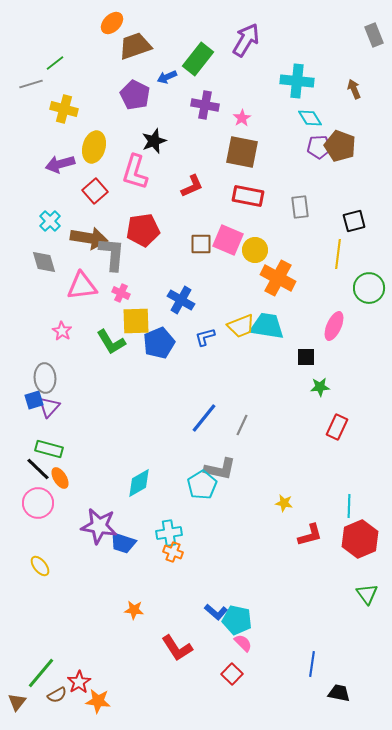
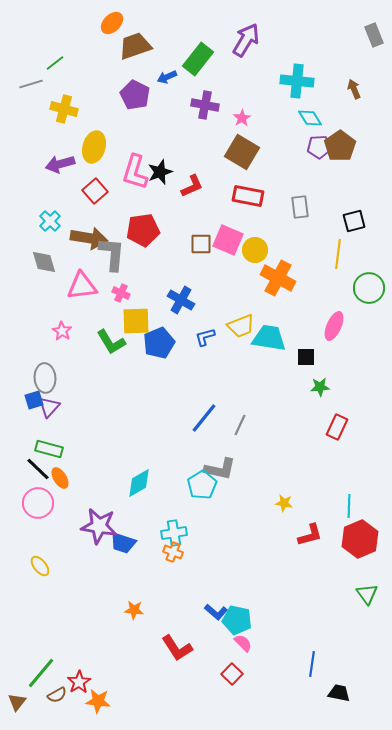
black star at (154, 141): moved 6 px right, 31 px down
brown pentagon at (340, 146): rotated 16 degrees clockwise
brown square at (242, 152): rotated 20 degrees clockwise
cyan trapezoid at (267, 326): moved 2 px right, 12 px down
gray line at (242, 425): moved 2 px left
cyan cross at (169, 533): moved 5 px right
